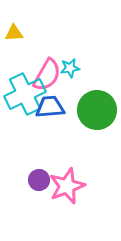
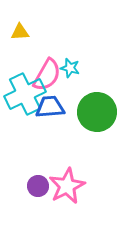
yellow triangle: moved 6 px right, 1 px up
cyan star: rotated 24 degrees clockwise
green circle: moved 2 px down
purple circle: moved 1 px left, 6 px down
pink star: rotated 6 degrees counterclockwise
